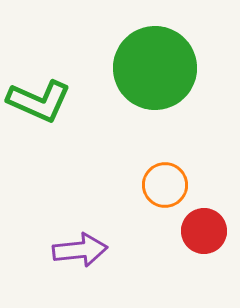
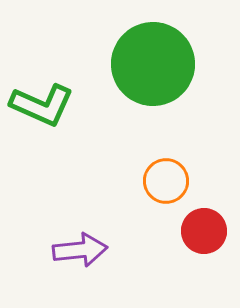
green circle: moved 2 px left, 4 px up
green L-shape: moved 3 px right, 4 px down
orange circle: moved 1 px right, 4 px up
